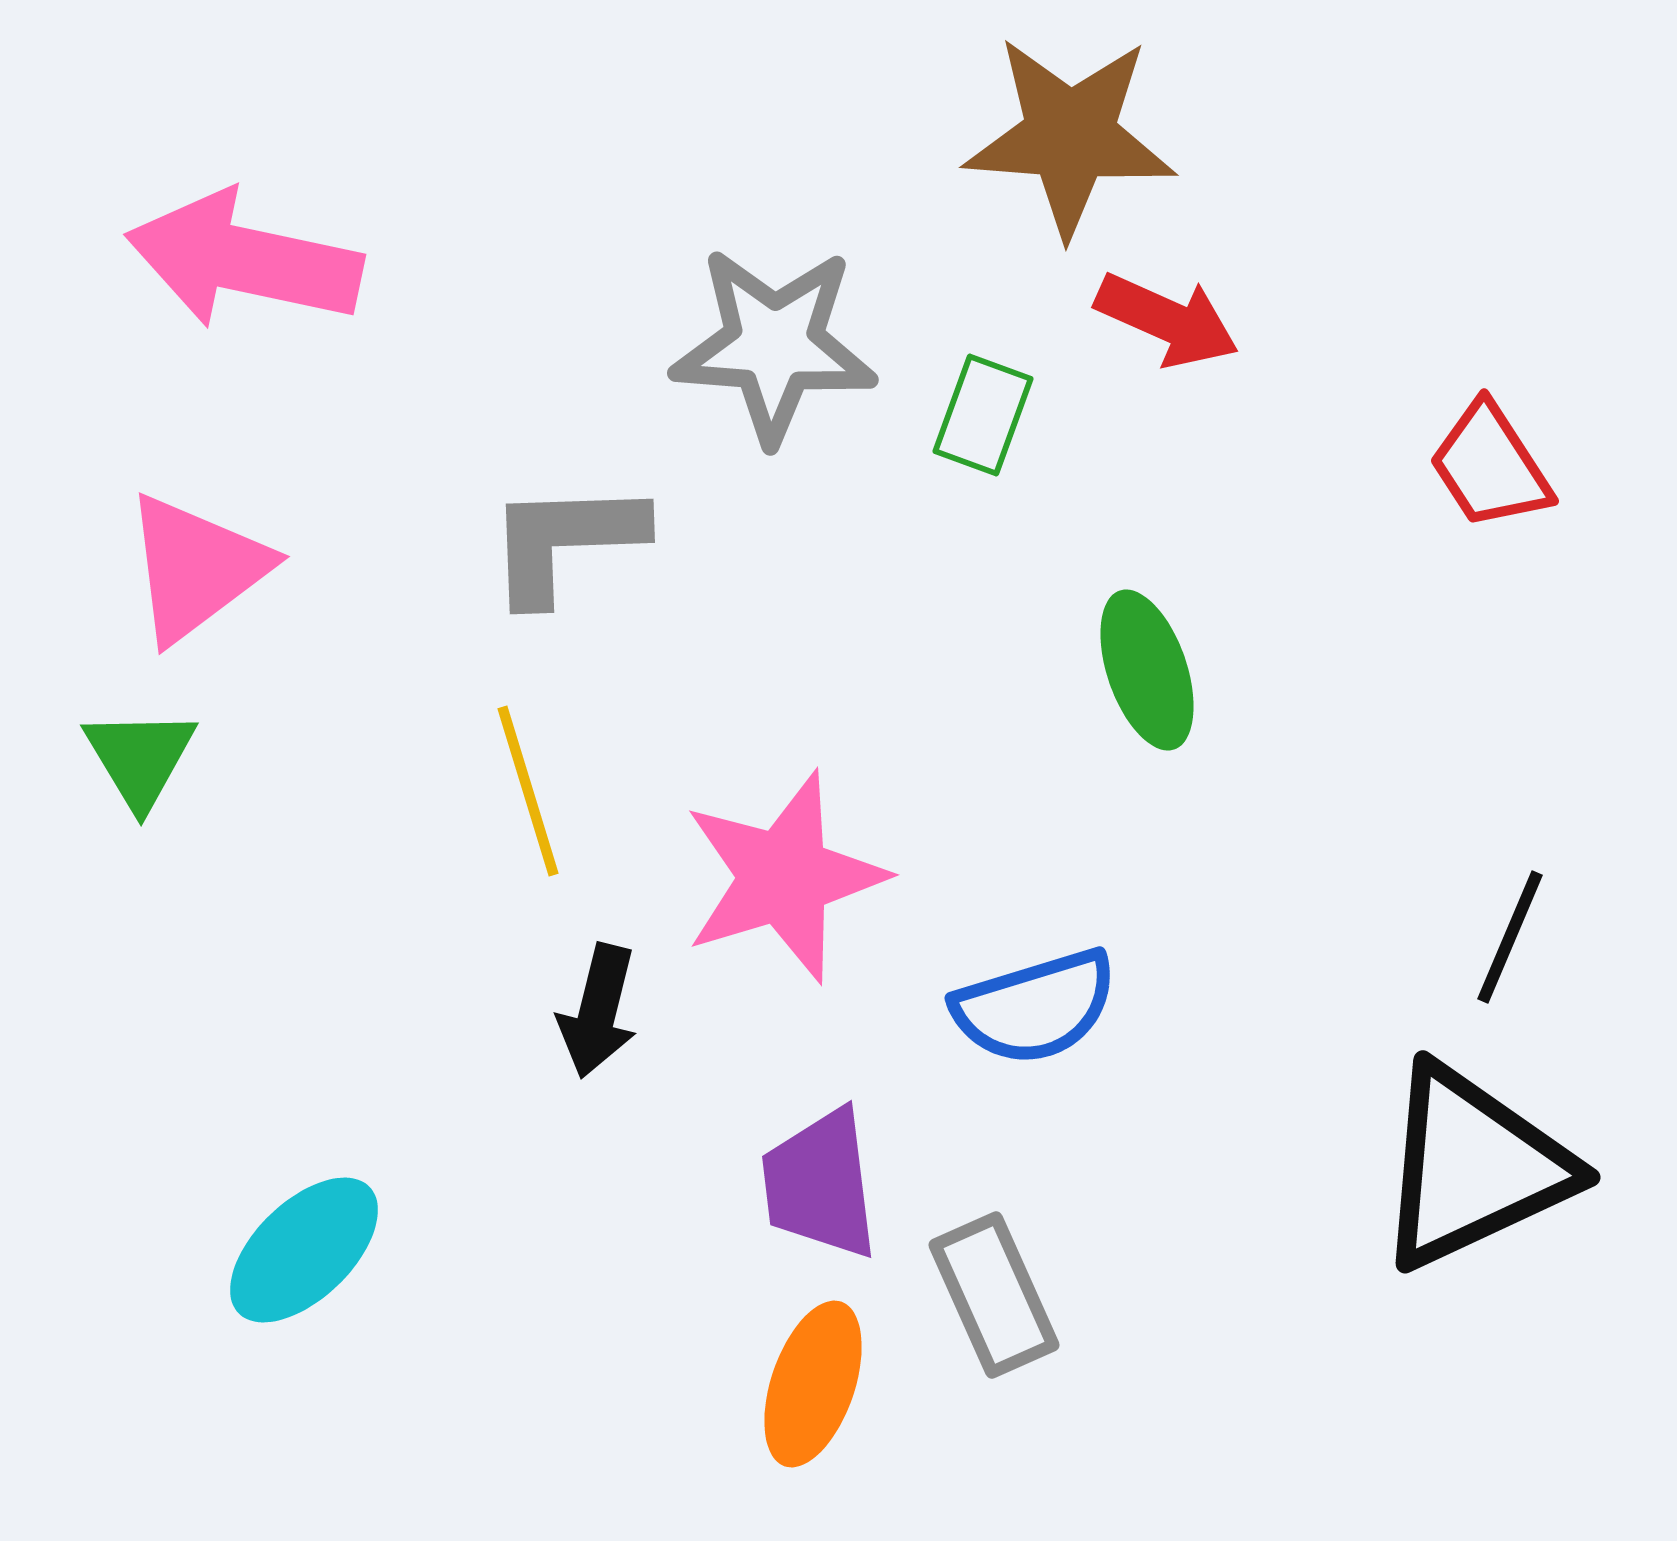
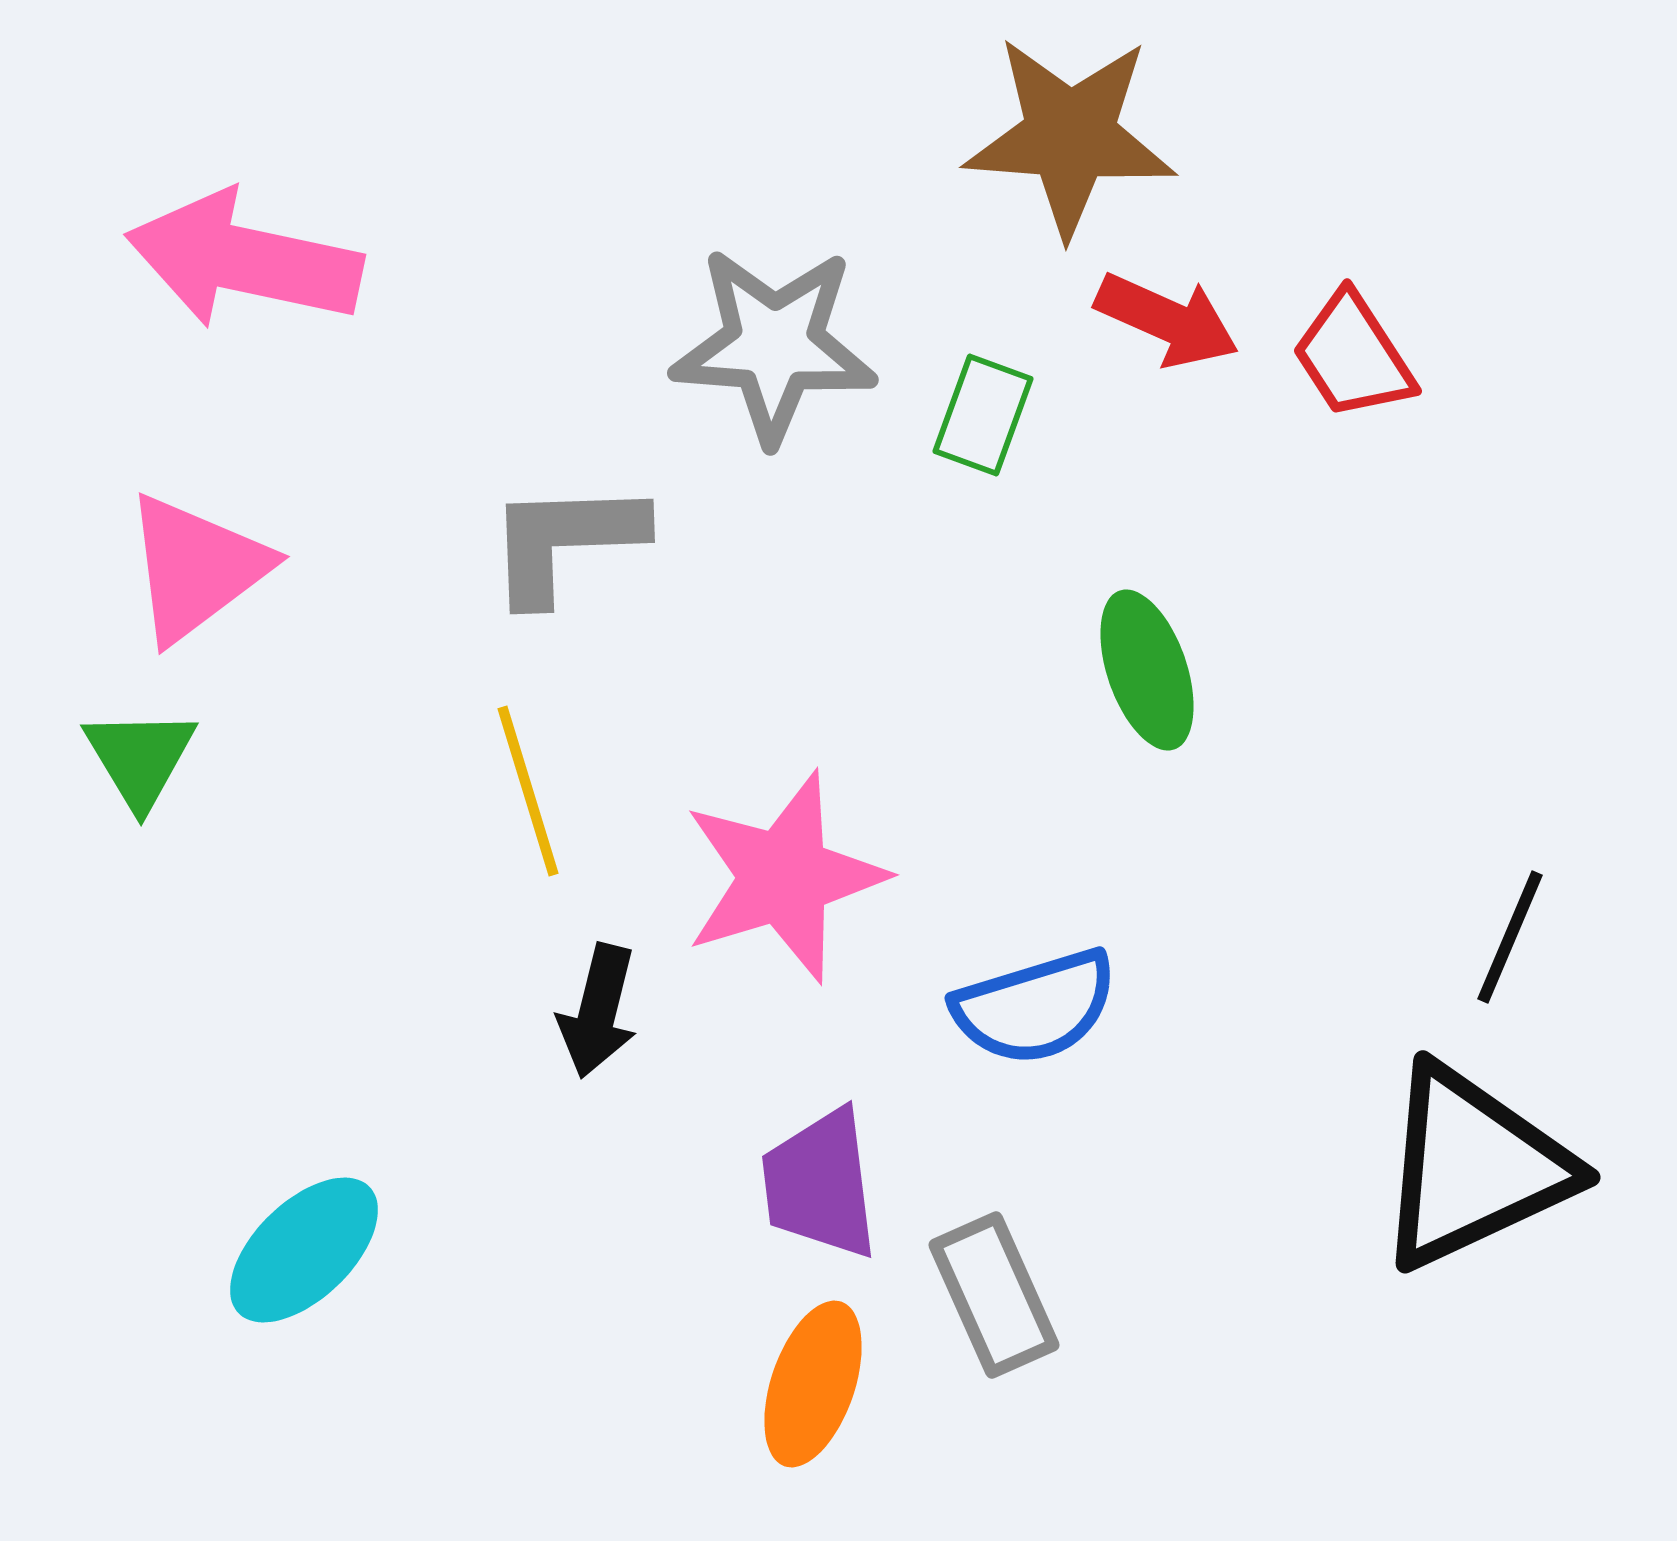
red trapezoid: moved 137 px left, 110 px up
